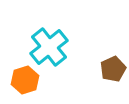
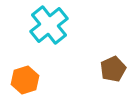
cyan cross: moved 22 px up
